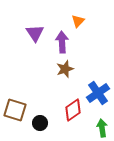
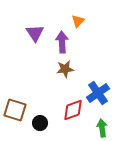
brown star: rotated 12 degrees clockwise
red diamond: rotated 15 degrees clockwise
